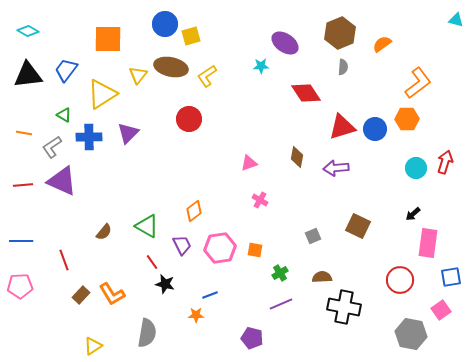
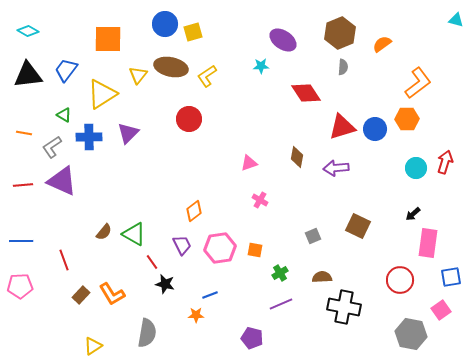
yellow square at (191, 36): moved 2 px right, 4 px up
purple ellipse at (285, 43): moved 2 px left, 3 px up
green triangle at (147, 226): moved 13 px left, 8 px down
